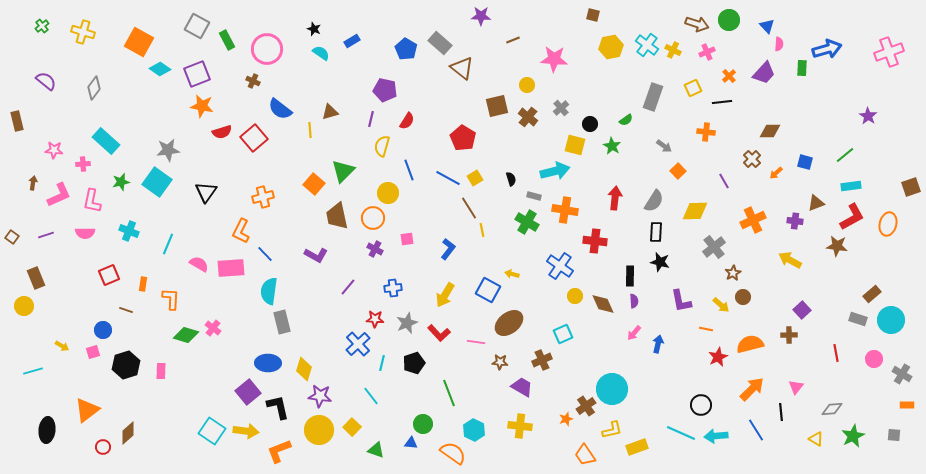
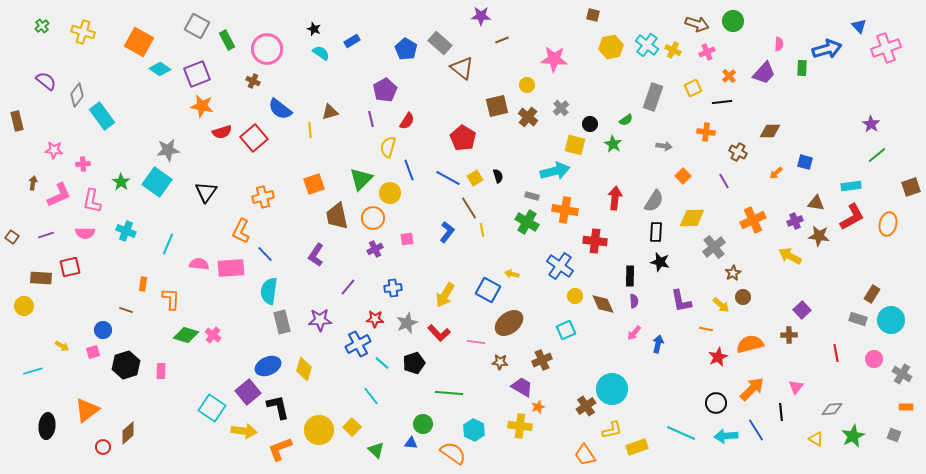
green circle at (729, 20): moved 4 px right, 1 px down
blue triangle at (767, 26): moved 92 px right
brown line at (513, 40): moved 11 px left
pink cross at (889, 52): moved 3 px left, 4 px up
gray diamond at (94, 88): moved 17 px left, 7 px down
purple pentagon at (385, 90): rotated 30 degrees clockwise
purple star at (868, 116): moved 3 px right, 8 px down
purple line at (371, 119): rotated 28 degrees counterclockwise
cyan rectangle at (106, 141): moved 4 px left, 25 px up; rotated 12 degrees clockwise
yellow semicircle at (382, 146): moved 6 px right, 1 px down
green star at (612, 146): moved 1 px right, 2 px up
gray arrow at (664, 146): rotated 28 degrees counterclockwise
green line at (845, 155): moved 32 px right
brown cross at (752, 159): moved 14 px left, 7 px up; rotated 18 degrees counterclockwise
green triangle at (343, 171): moved 18 px right, 8 px down
orange square at (678, 171): moved 5 px right, 5 px down
black semicircle at (511, 179): moved 13 px left, 3 px up
green star at (121, 182): rotated 24 degrees counterclockwise
orange square at (314, 184): rotated 30 degrees clockwise
yellow circle at (388, 193): moved 2 px right
gray rectangle at (534, 196): moved 2 px left
brown triangle at (816, 203): rotated 30 degrees clockwise
yellow diamond at (695, 211): moved 3 px left, 7 px down
purple cross at (795, 221): rotated 28 degrees counterclockwise
cyan cross at (129, 231): moved 3 px left
brown star at (837, 246): moved 18 px left, 10 px up
purple cross at (375, 249): rotated 35 degrees clockwise
blue L-shape at (448, 249): moved 1 px left, 17 px up
purple L-shape at (316, 255): rotated 95 degrees clockwise
yellow arrow at (790, 260): moved 4 px up
pink semicircle at (199, 264): rotated 24 degrees counterclockwise
red square at (109, 275): moved 39 px left, 8 px up; rotated 10 degrees clockwise
brown rectangle at (36, 278): moved 5 px right; rotated 65 degrees counterclockwise
brown rectangle at (872, 294): rotated 18 degrees counterclockwise
pink cross at (213, 328): moved 7 px down
cyan square at (563, 334): moved 3 px right, 4 px up
blue cross at (358, 344): rotated 15 degrees clockwise
blue ellipse at (268, 363): moved 3 px down; rotated 25 degrees counterclockwise
cyan line at (382, 363): rotated 63 degrees counterclockwise
green line at (449, 393): rotated 64 degrees counterclockwise
purple star at (320, 396): moved 76 px up; rotated 10 degrees counterclockwise
black circle at (701, 405): moved 15 px right, 2 px up
orange rectangle at (907, 405): moved 1 px left, 2 px down
orange star at (566, 419): moved 28 px left, 12 px up
black ellipse at (47, 430): moved 4 px up
cyan square at (212, 431): moved 23 px up
yellow arrow at (246, 431): moved 2 px left
gray square at (894, 435): rotated 16 degrees clockwise
cyan arrow at (716, 436): moved 10 px right
green triangle at (376, 450): rotated 24 degrees clockwise
orange L-shape at (279, 451): moved 1 px right, 2 px up
